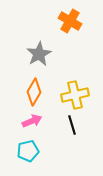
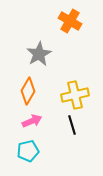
orange diamond: moved 6 px left, 1 px up
